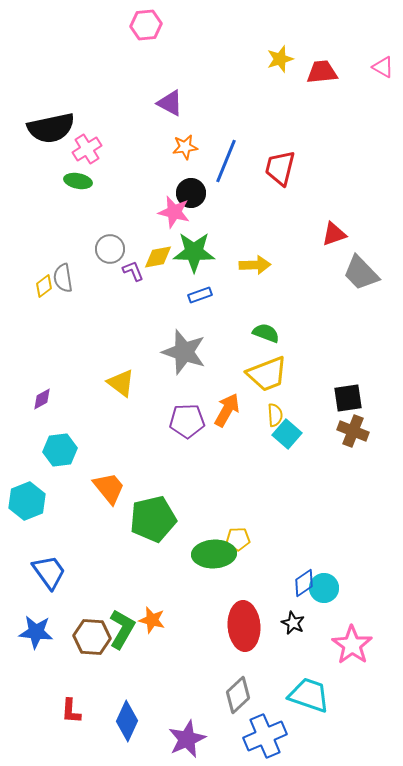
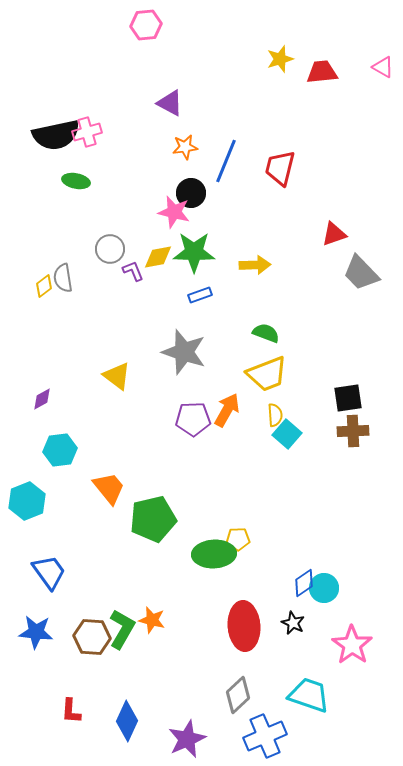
black semicircle at (51, 128): moved 5 px right, 7 px down
pink cross at (87, 149): moved 17 px up; rotated 16 degrees clockwise
green ellipse at (78, 181): moved 2 px left
yellow triangle at (121, 383): moved 4 px left, 7 px up
purple pentagon at (187, 421): moved 6 px right, 2 px up
brown cross at (353, 431): rotated 24 degrees counterclockwise
